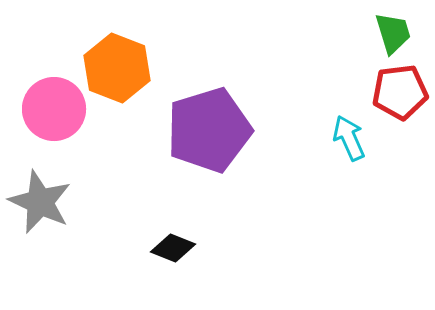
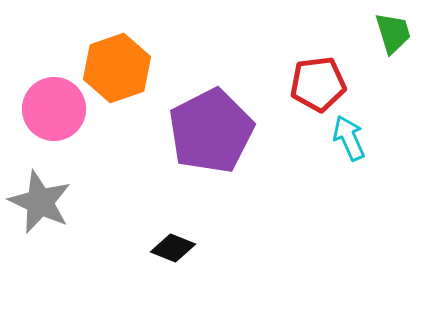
orange hexagon: rotated 20 degrees clockwise
red pentagon: moved 82 px left, 8 px up
purple pentagon: moved 2 px right, 1 px down; rotated 10 degrees counterclockwise
